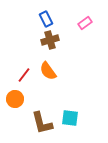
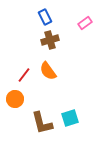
blue rectangle: moved 1 px left, 2 px up
cyan square: rotated 24 degrees counterclockwise
